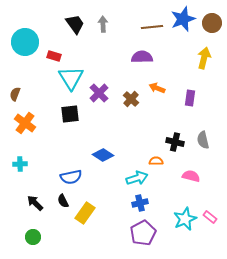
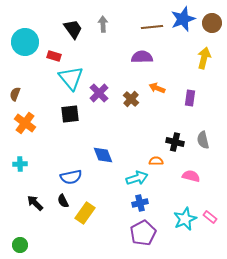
black trapezoid: moved 2 px left, 5 px down
cyan triangle: rotated 8 degrees counterclockwise
blue diamond: rotated 35 degrees clockwise
green circle: moved 13 px left, 8 px down
